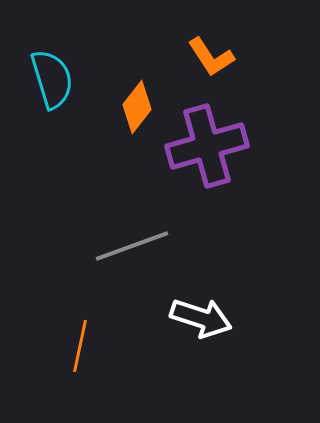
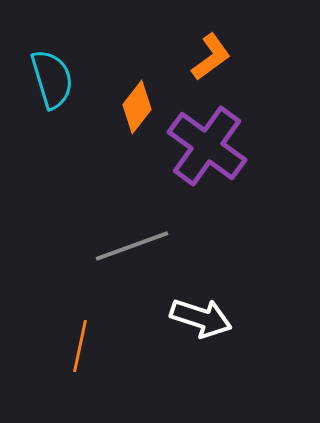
orange L-shape: rotated 93 degrees counterclockwise
purple cross: rotated 38 degrees counterclockwise
